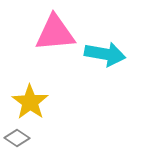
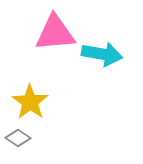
cyan arrow: moved 3 px left
gray diamond: moved 1 px right
